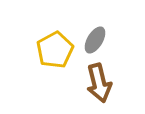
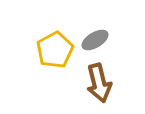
gray ellipse: rotated 28 degrees clockwise
